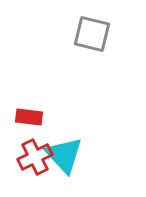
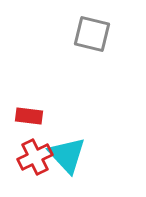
red rectangle: moved 1 px up
cyan triangle: moved 3 px right
